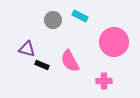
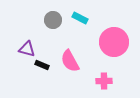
cyan rectangle: moved 2 px down
